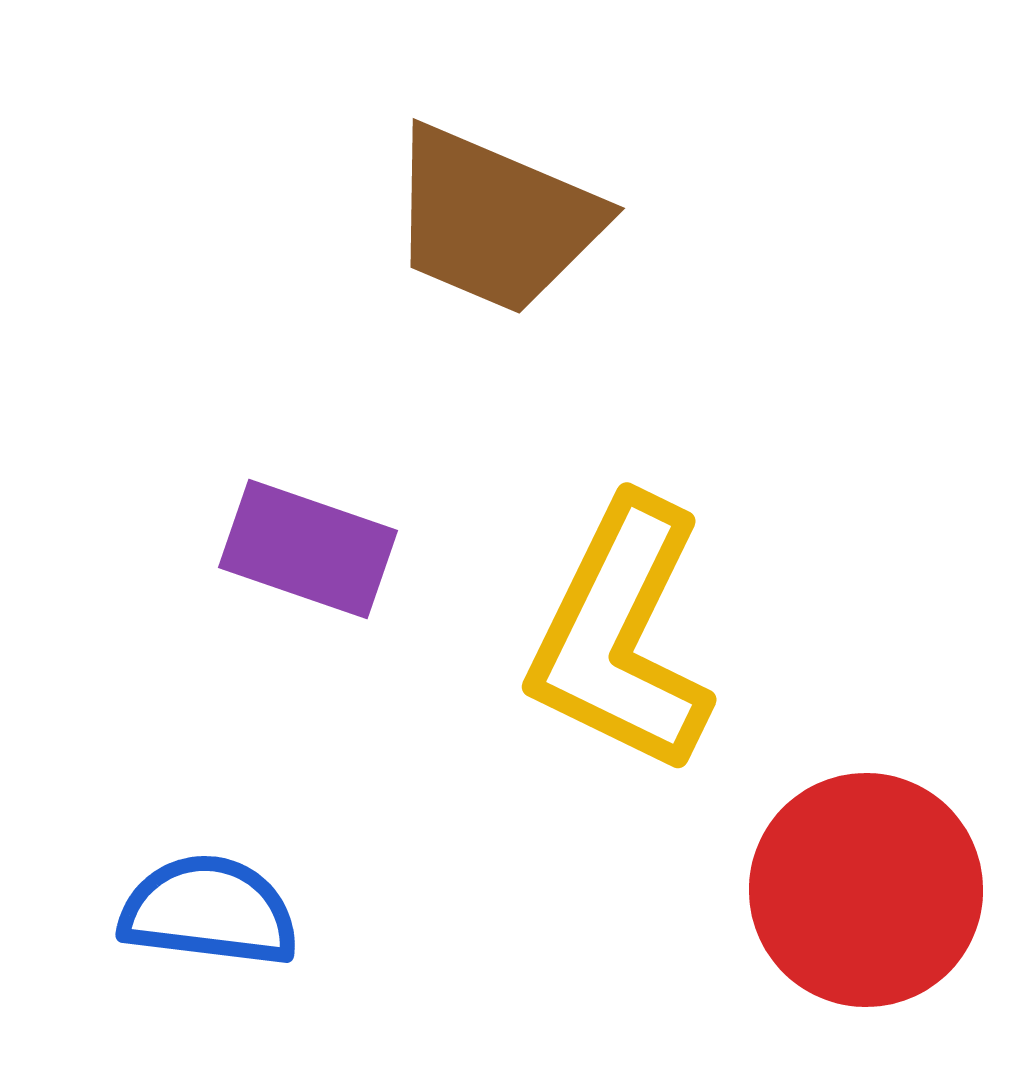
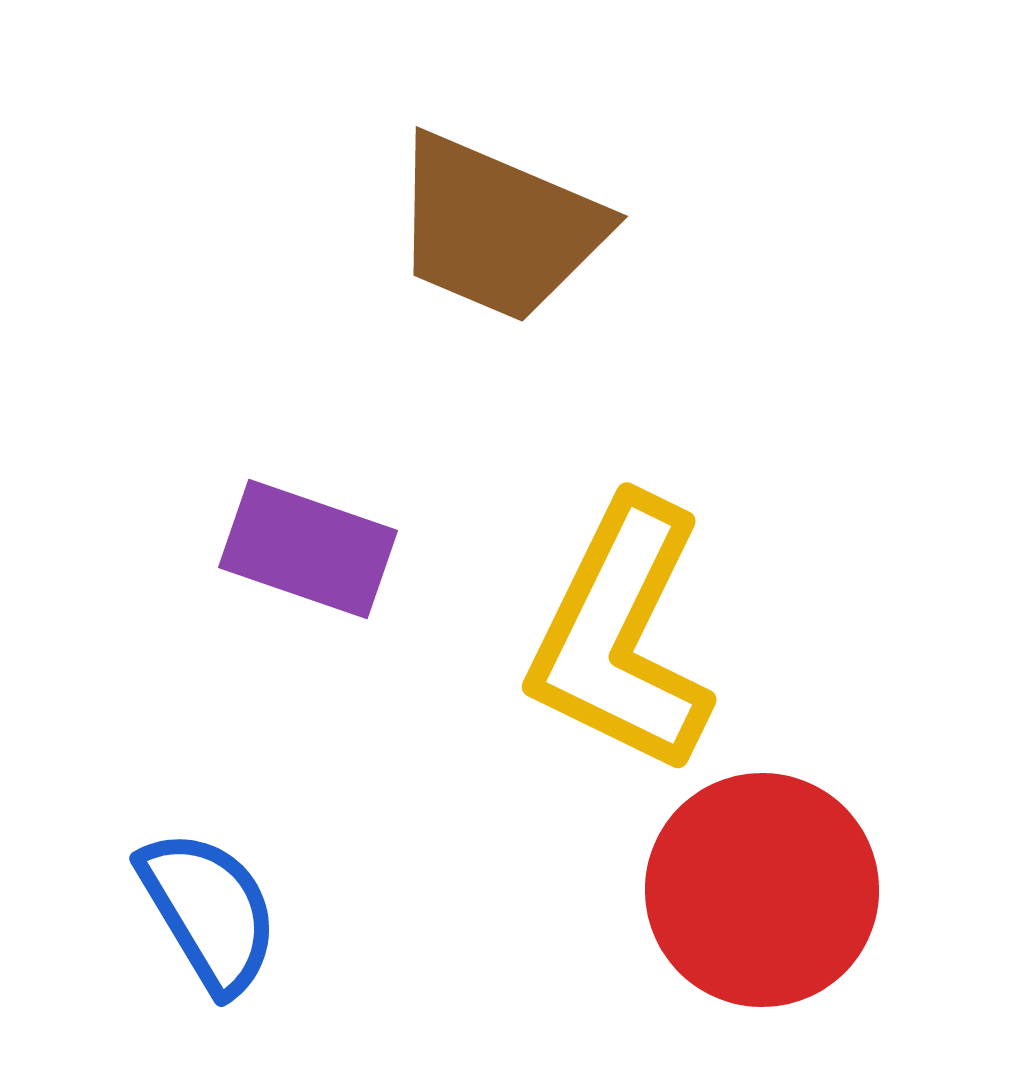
brown trapezoid: moved 3 px right, 8 px down
red circle: moved 104 px left
blue semicircle: rotated 52 degrees clockwise
